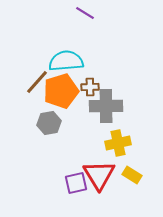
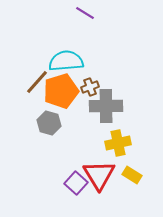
brown cross: rotated 18 degrees counterclockwise
gray hexagon: rotated 25 degrees clockwise
purple square: rotated 35 degrees counterclockwise
